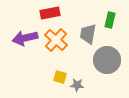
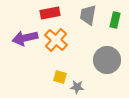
green rectangle: moved 5 px right
gray trapezoid: moved 19 px up
gray star: moved 2 px down
